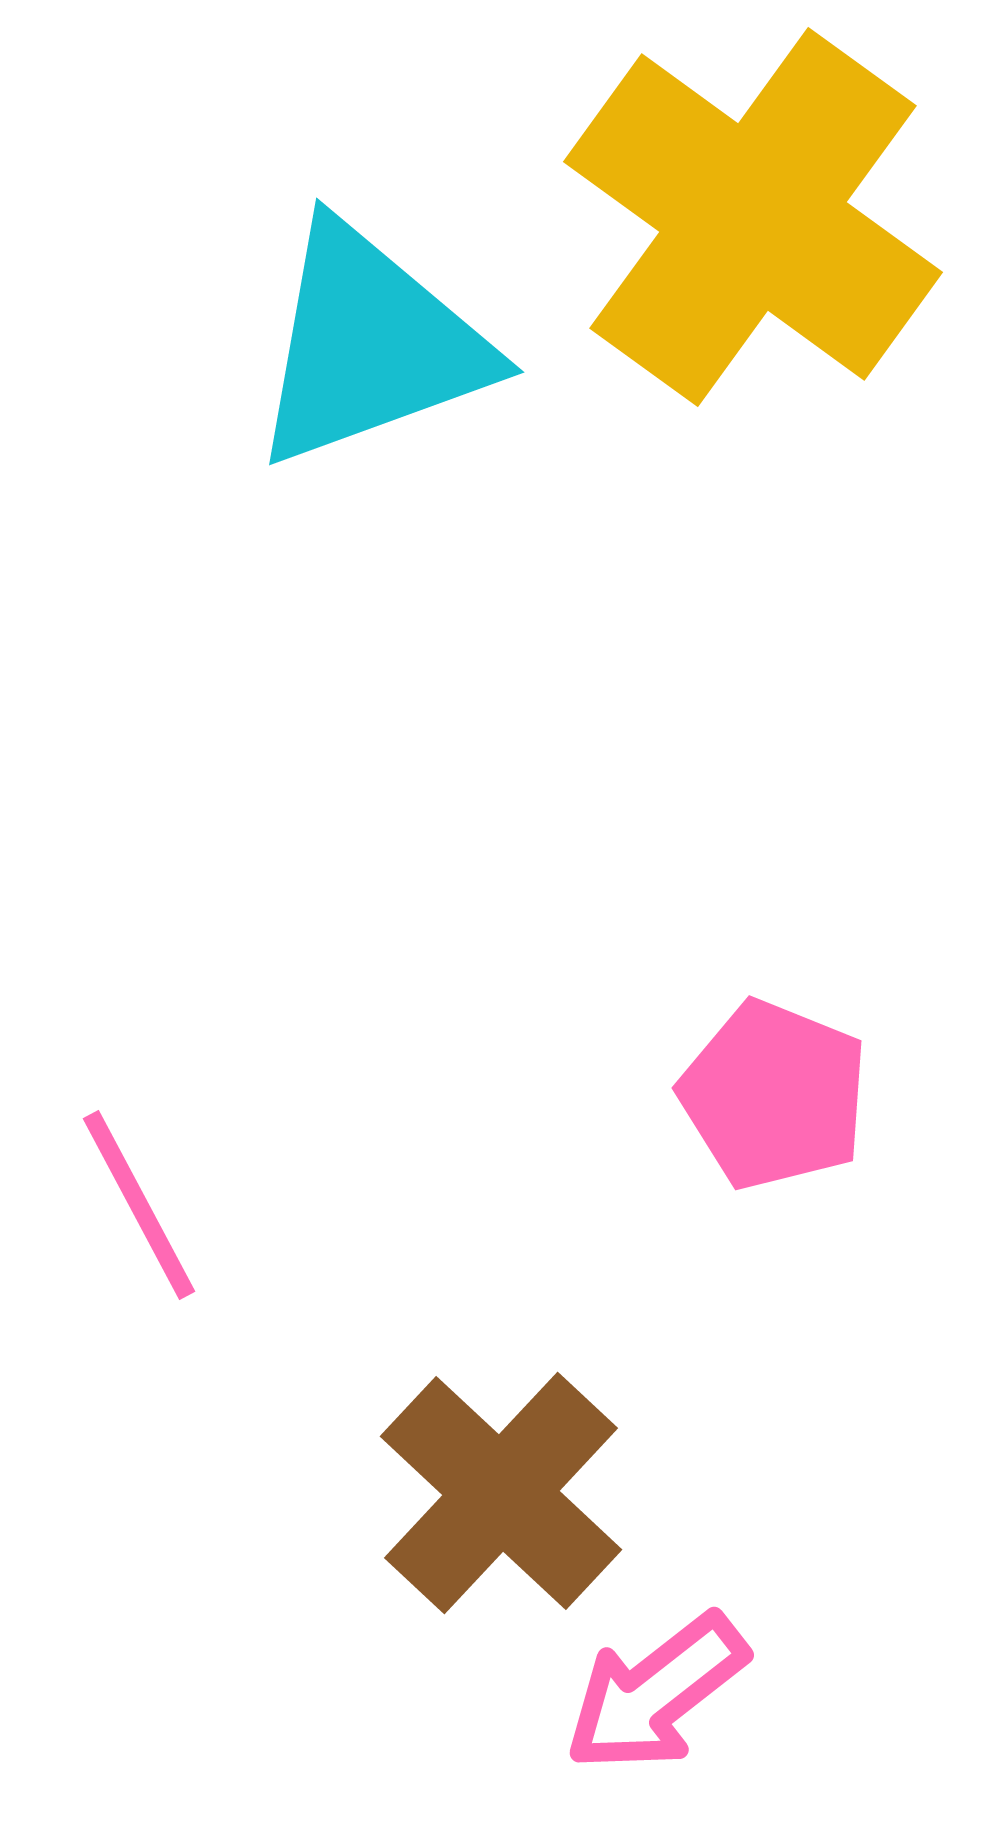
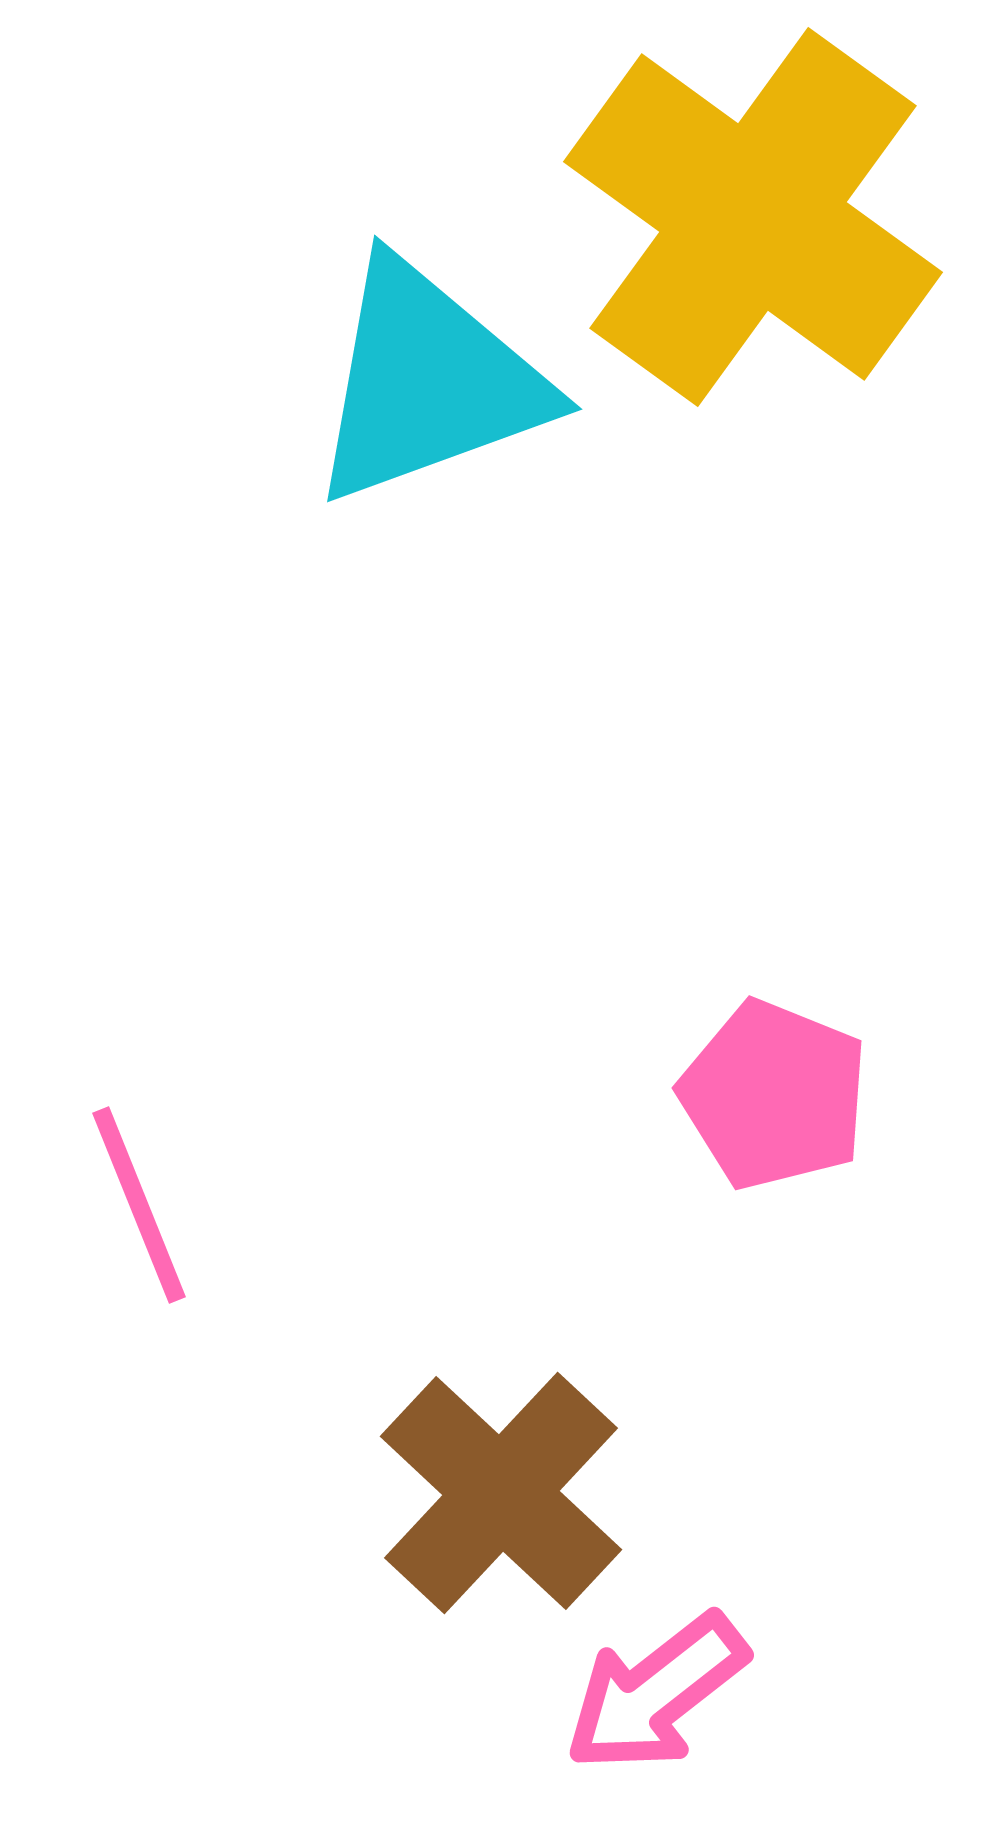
cyan triangle: moved 58 px right, 37 px down
pink line: rotated 6 degrees clockwise
